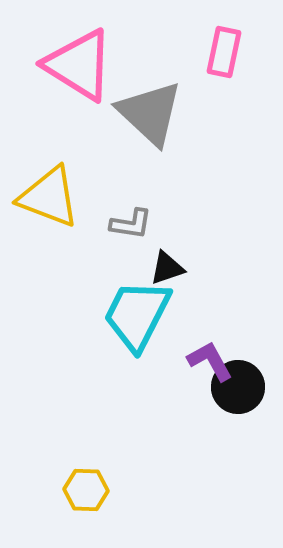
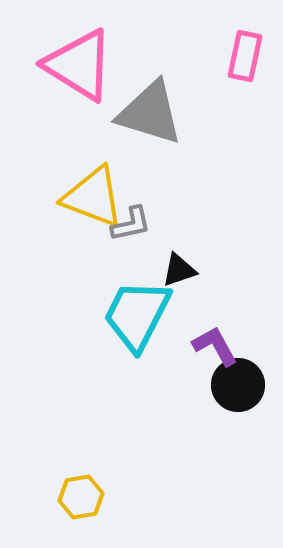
pink rectangle: moved 21 px right, 4 px down
gray triangle: rotated 26 degrees counterclockwise
yellow triangle: moved 44 px right
gray L-shape: rotated 21 degrees counterclockwise
black triangle: moved 12 px right, 2 px down
purple L-shape: moved 5 px right, 15 px up
black circle: moved 2 px up
yellow hexagon: moved 5 px left, 7 px down; rotated 12 degrees counterclockwise
